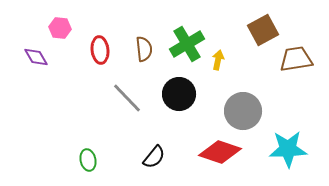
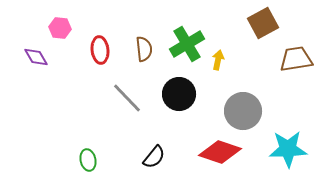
brown square: moved 7 px up
